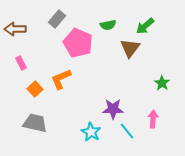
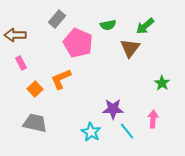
brown arrow: moved 6 px down
